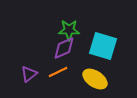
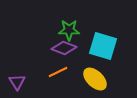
purple diamond: rotated 45 degrees clockwise
purple triangle: moved 12 px left, 8 px down; rotated 24 degrees counterclockwise
yellow ellipse: rotated 10 degrees clockwise
